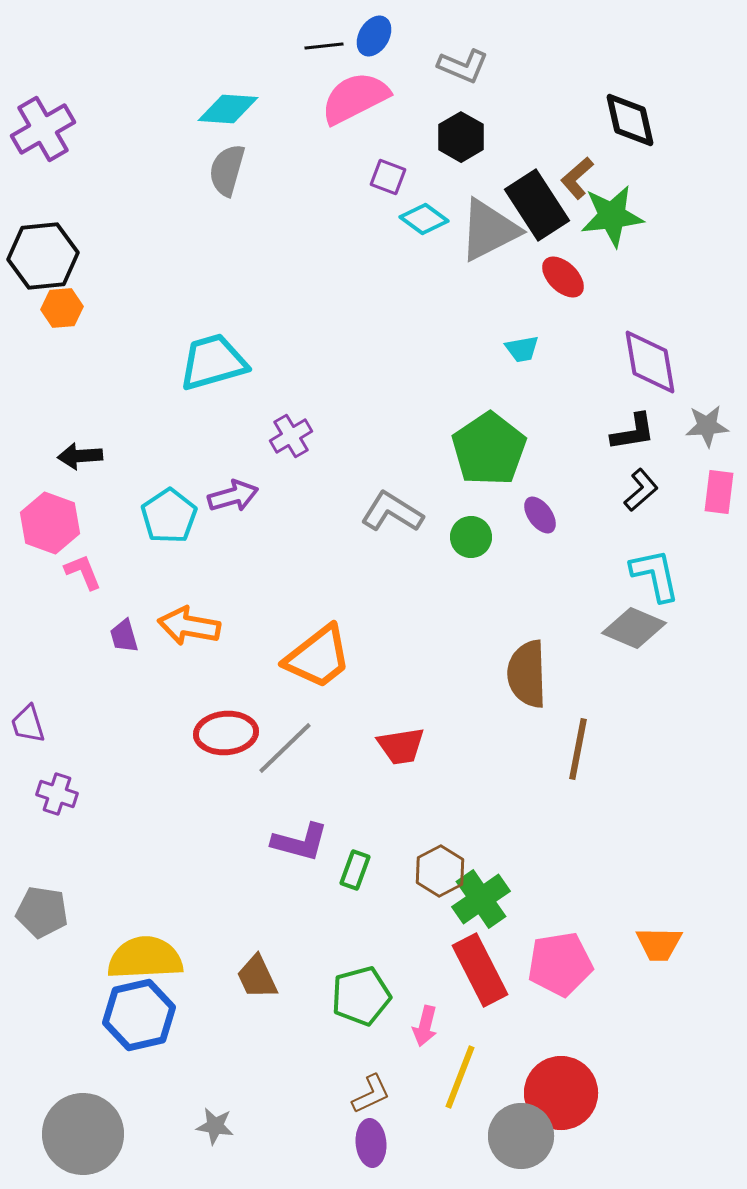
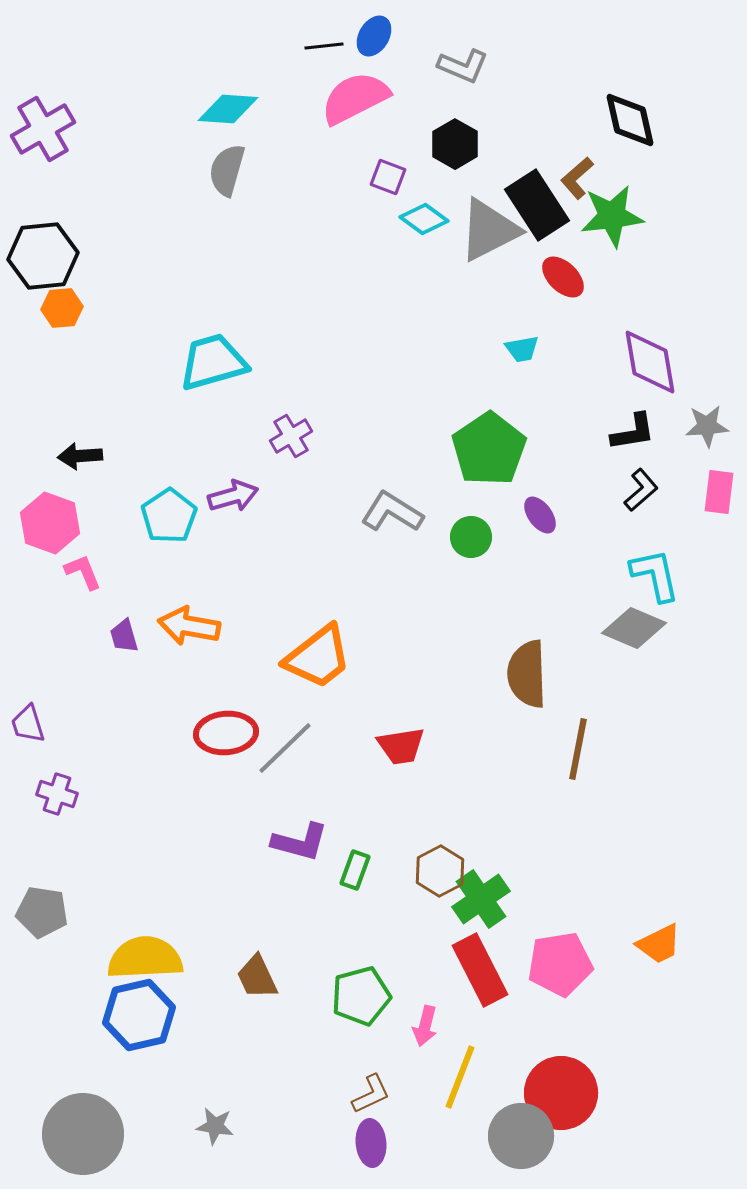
black hexagon at (461, 137): moved 6 px left, 7 px down
orange trapezoid at (659, 944): rotated 27 degrees counterclockwise
